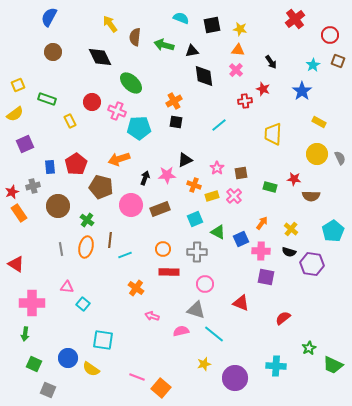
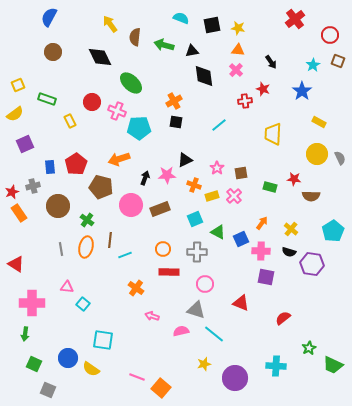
yellow star at (240, 29): moved 2 px left, 1 px up
